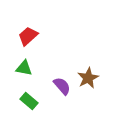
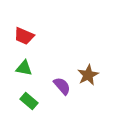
red trapezoid: moved 4 px left; rotated 115 degrees counterclockwise
brown star: moved 3 px up
